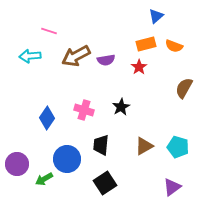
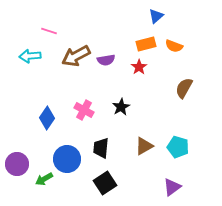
pink cross: rotated 12 degrees clockwise
black trapezoid: moved 3 px down
